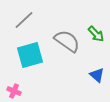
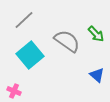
cyan square: rotated 24 degrees counterclockwise
